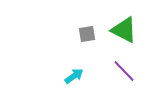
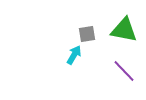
green triangle: rotated 16 degrees counterclockwise
cyan arrow: moved 21 px up; rotated 24 degrees counterclockwise
